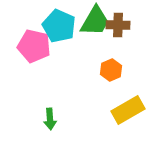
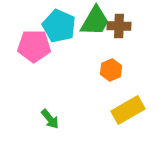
brown cross: moved 1 px right, 1 px down
pink pentagon: rotated 12 degrees counterclockwise
green arrow: rotated 35 degrees counterclockwise
